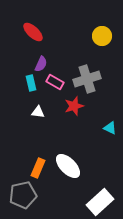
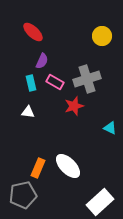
purple semicircle: moved 1 px right, 3 px up
white triangle: moved 10 px left
